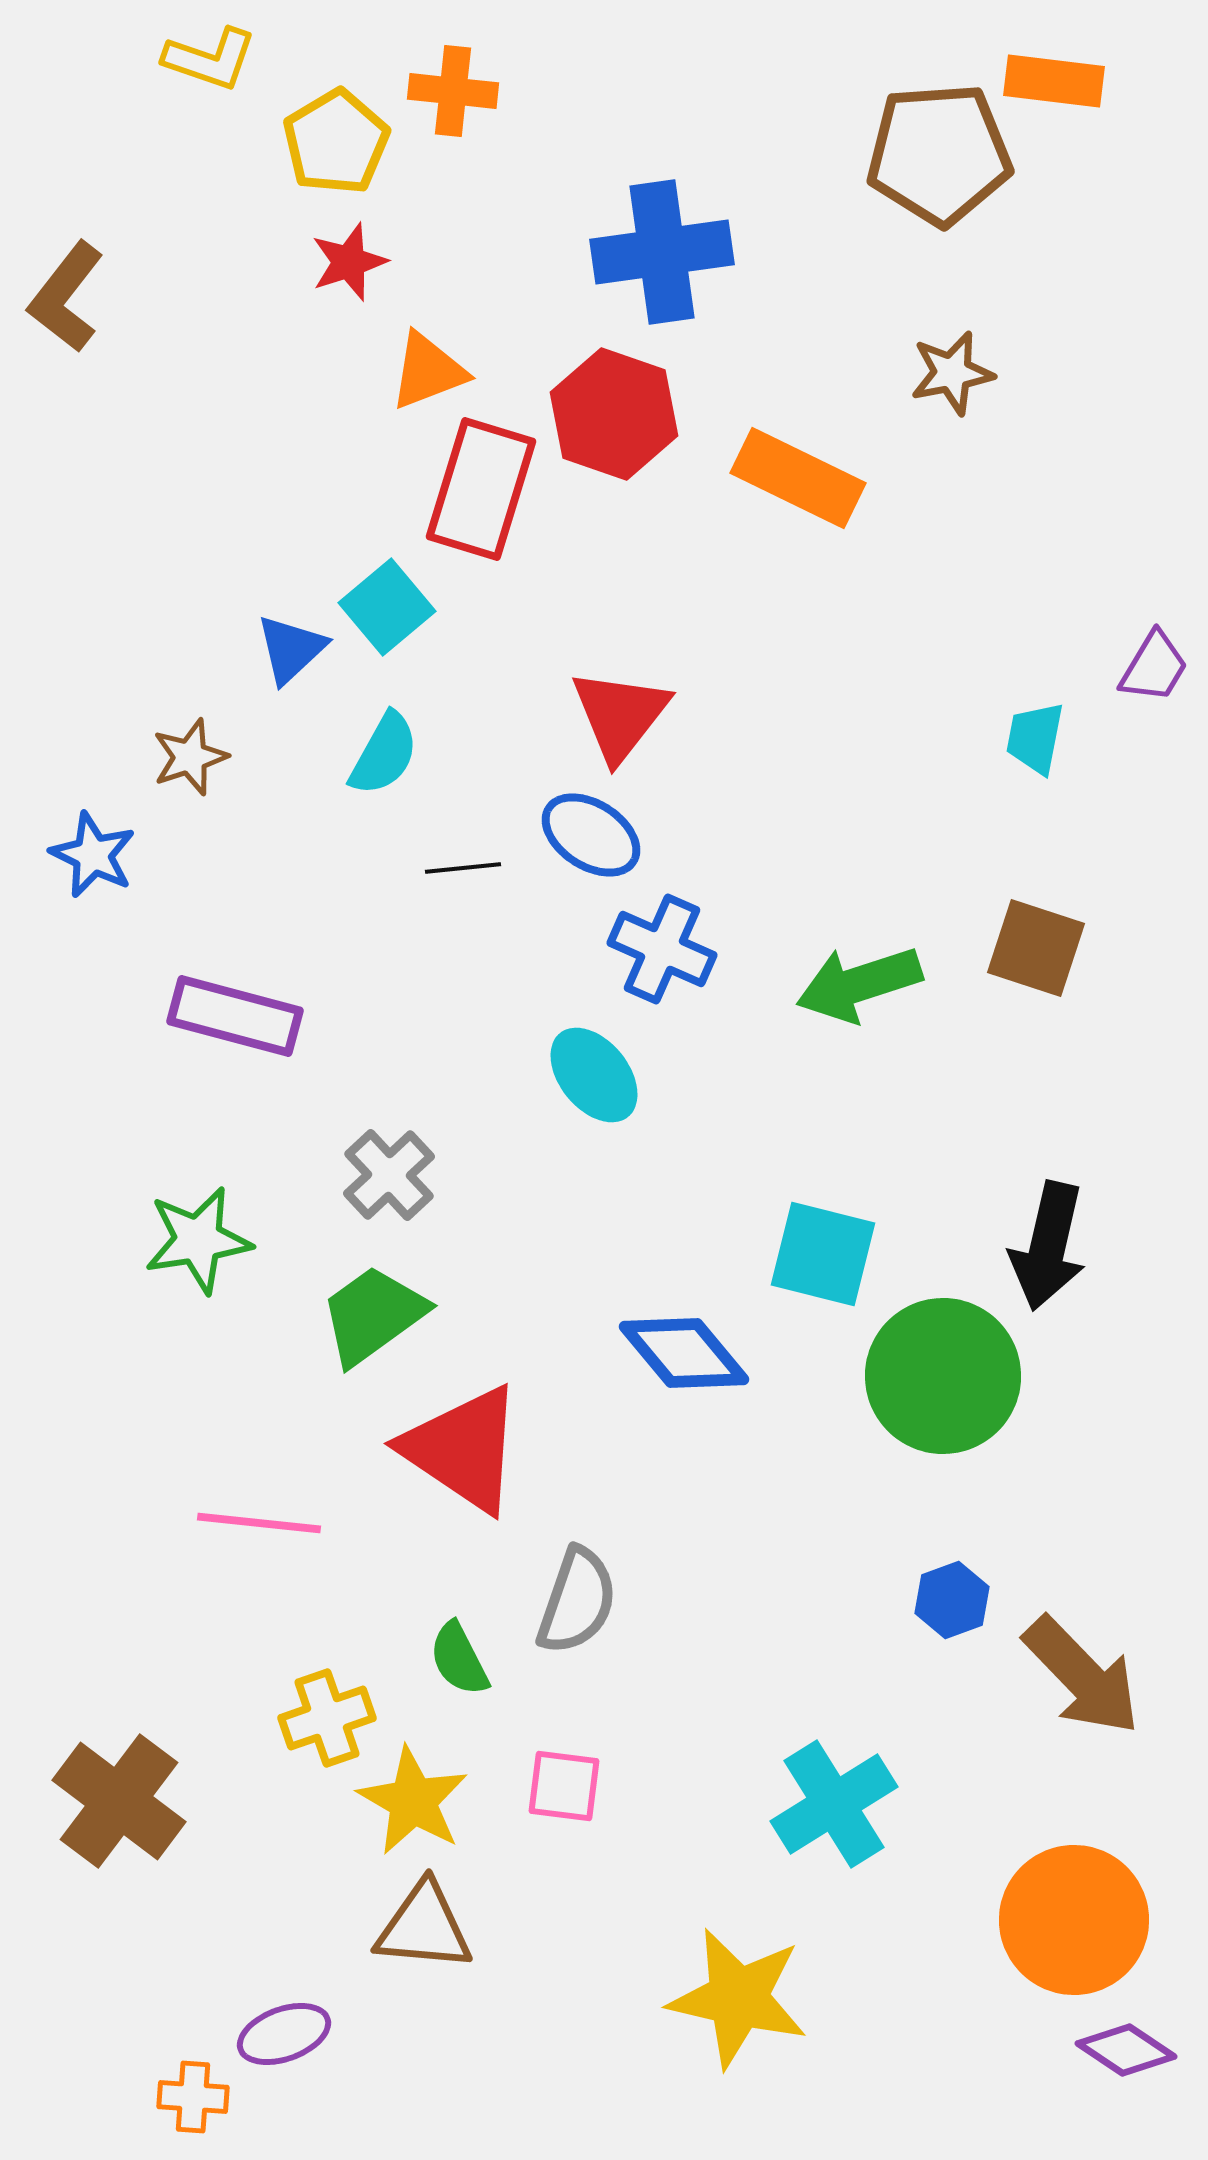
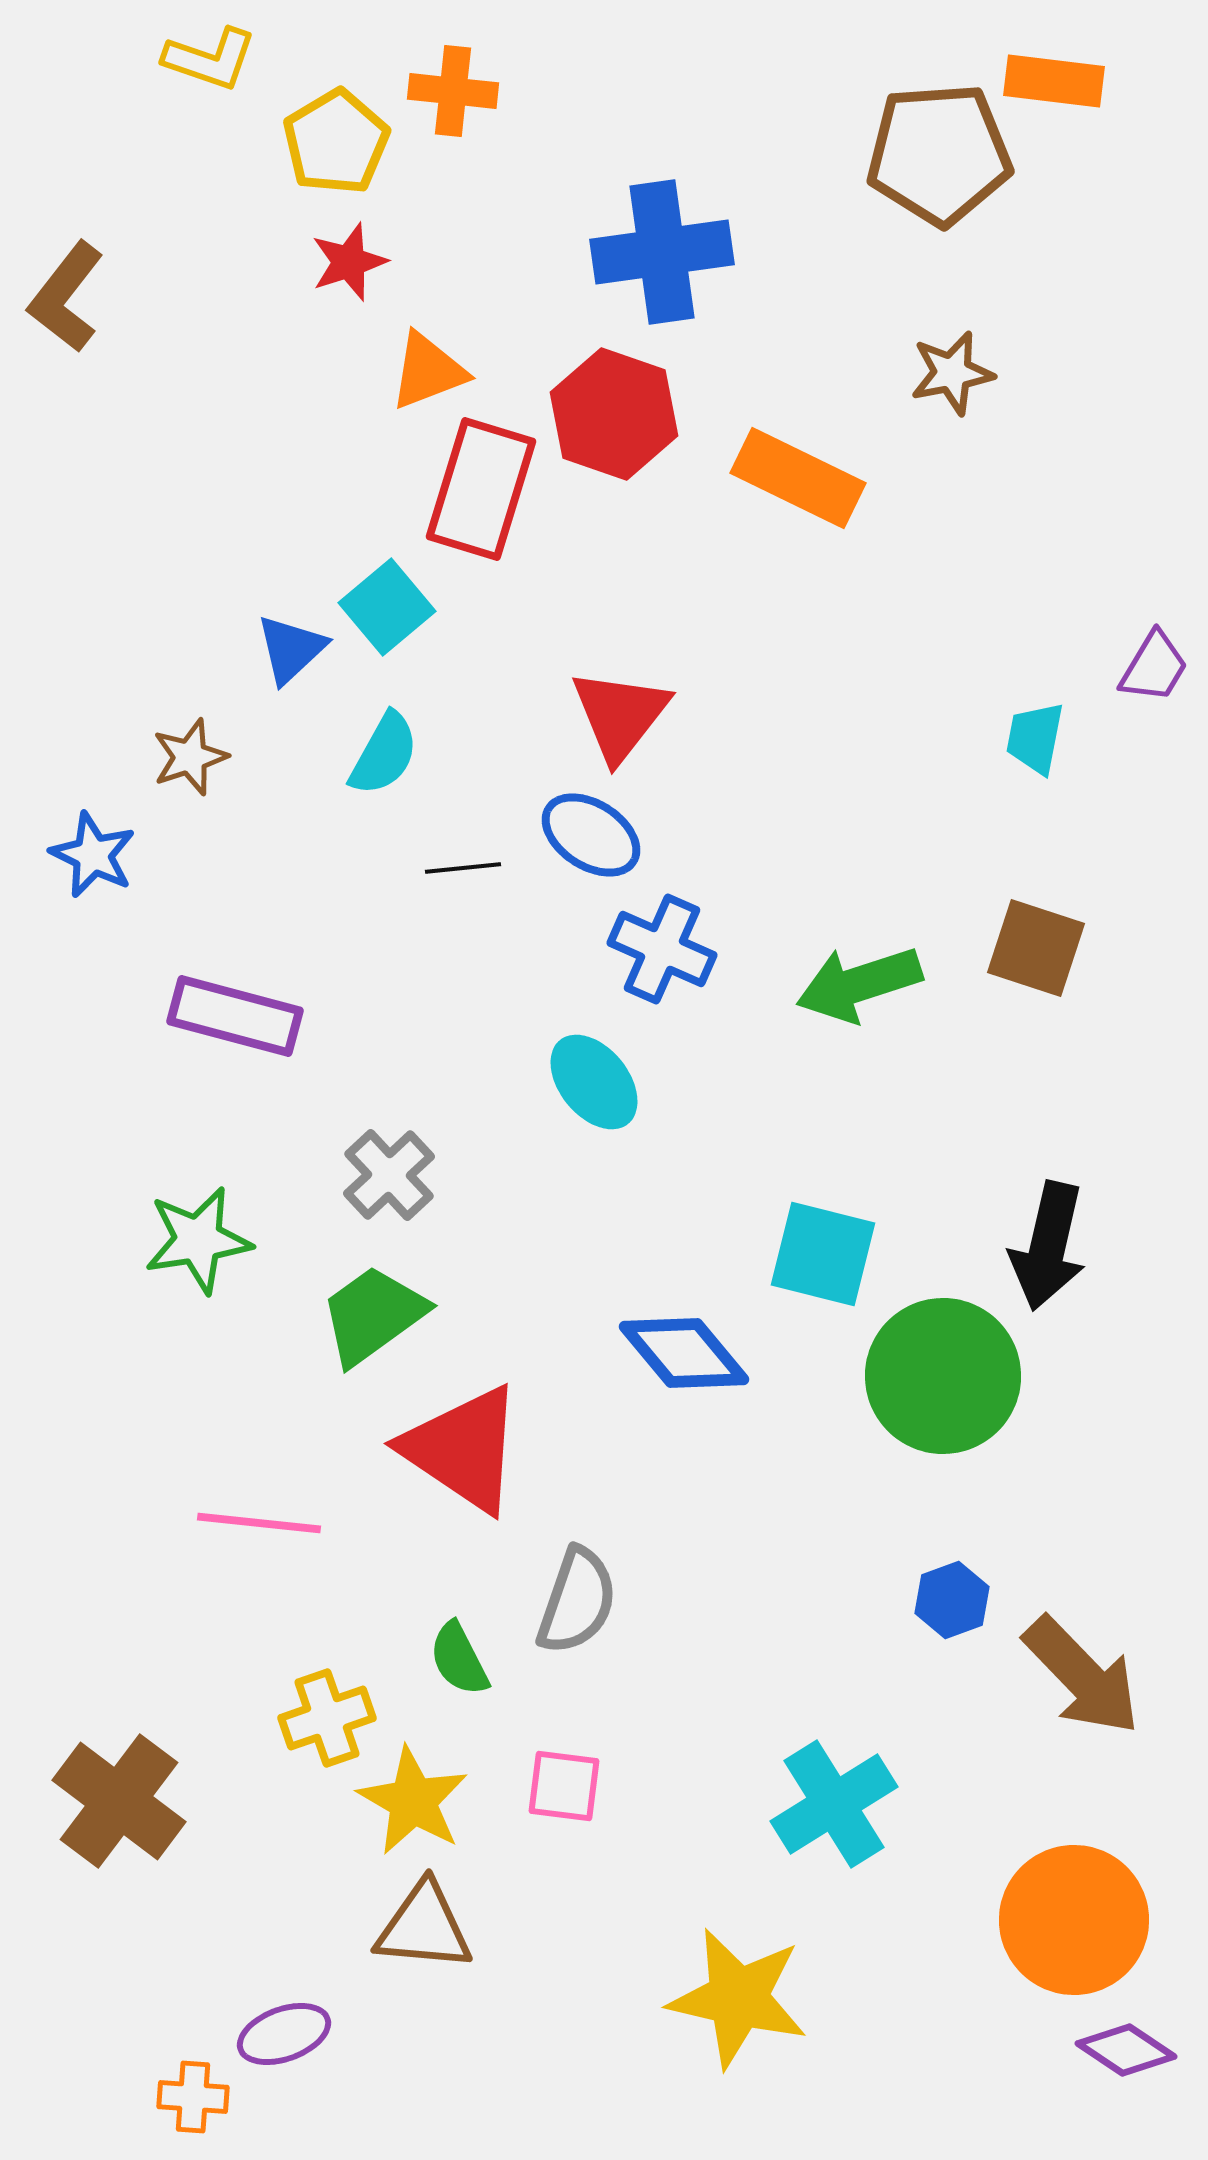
cyan ellipse at (594, 1075): moved 7 px down
